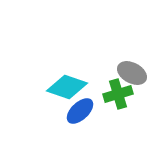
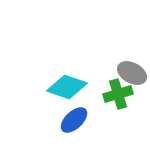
blue ellipse: moved 6 px left, 9 px down
